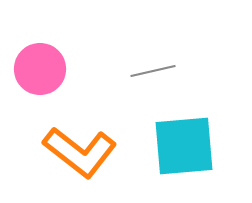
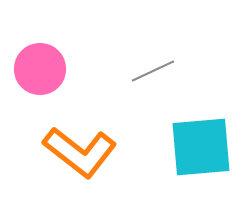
gray line: rotated 12 degrees counterclockwise
cyan square: moved 17 px right, 1 px down
